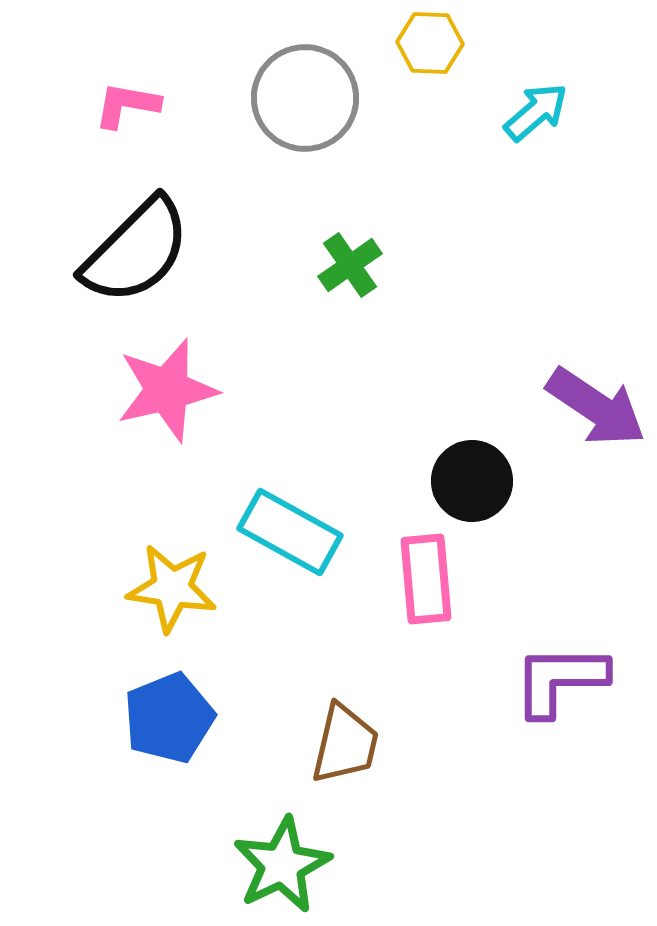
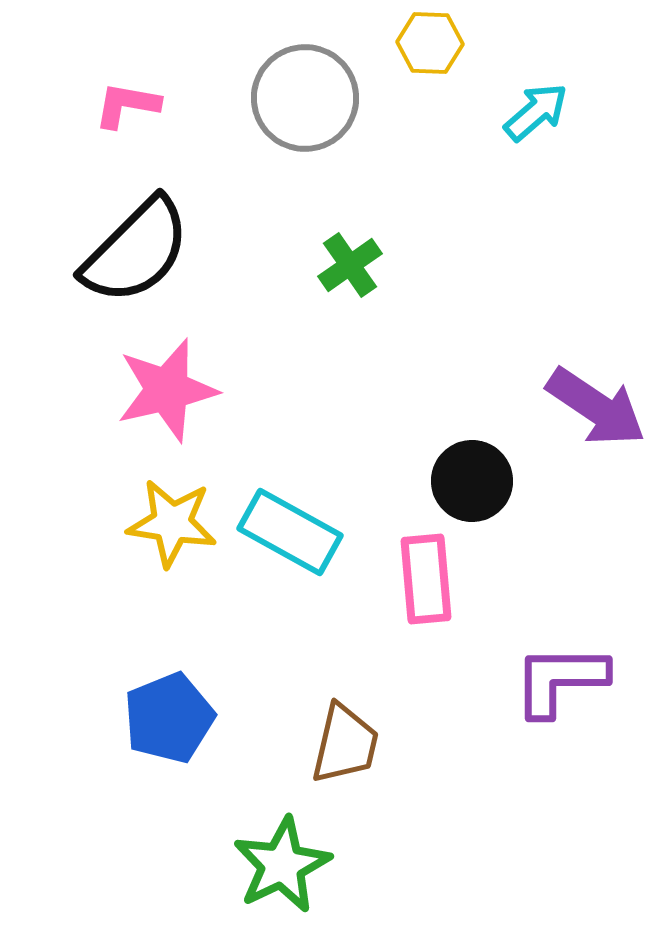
yellow star: moved 65 px up
